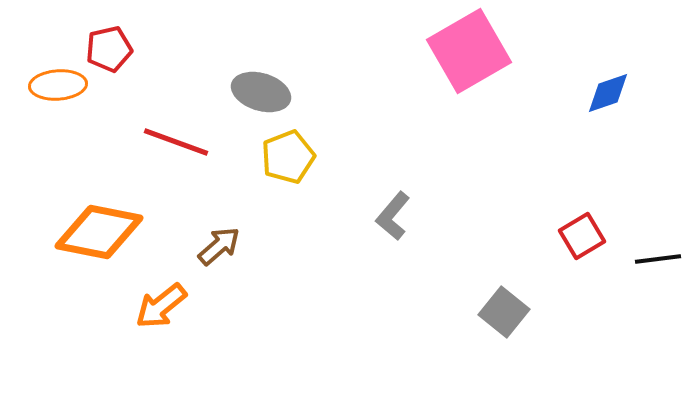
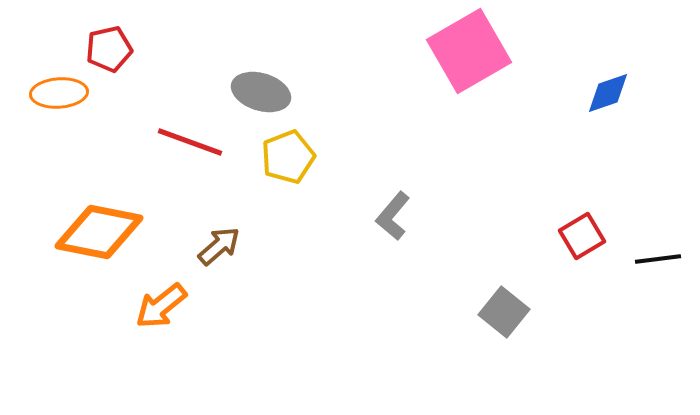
orange ellipse: moved 1 px right, 8 px down
red line: moved 14 px right
